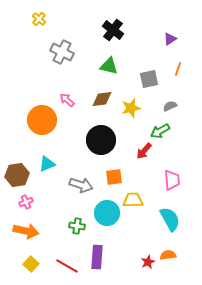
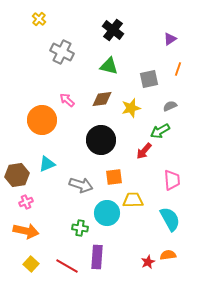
green cross: moved 3 px right, 2 px down
